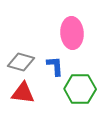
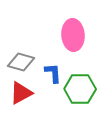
pink ellipse: moved 1 px right, 2 px down
blue L-shape: moved 2 px left, 7 px down
red triangle: moved 2 px left; rotated 35 degrees counterclockwise
